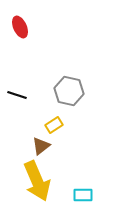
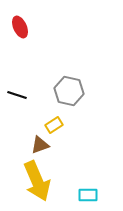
brown triangle: moved 1 px left, 1 px up; rotated 18 degrees clockwise
cyan rectangle: moved 5 px right
